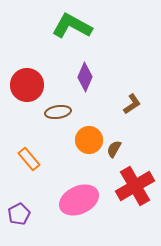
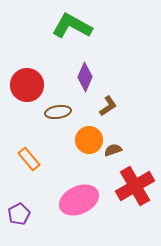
brown L-shape: moved 24 px left, 2 px down
brown semicircle: moved 1 px left, 1 px down; rotated 42 degrees clockwise
